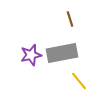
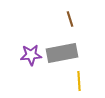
purple star: rotated 10 degrees clockwise
yellow line: rotated 36 degrees clockwise
